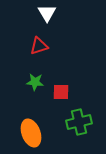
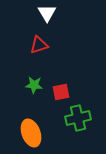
red triangle: moved 1 px up
green star: moved 1 px left, 3 px down
red square: rotated 12 degrees counterclockwise
green cross: moved 1 px left, 4 px up
